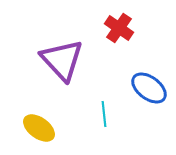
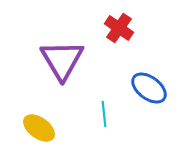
purple triangle: rotated 12 degrees clockwise
